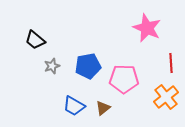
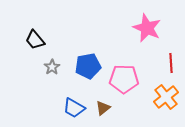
black trapezoid: rotated 10 degrees clockwise
gray star: moved 1 px down; rotated 14 degrees counterclockwise
blue trapezoid: moved 2 px down
